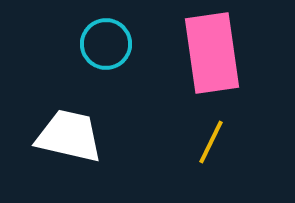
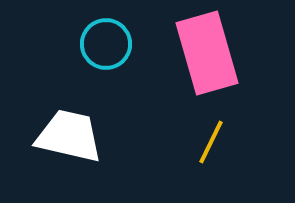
pink rectangle: moved 5 px left; rotated 8 degrees counterclockwise
